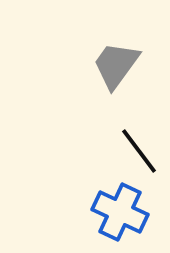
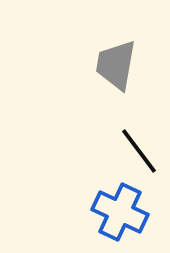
gray trapezoid: rotated 26 degrees counterclockwise
